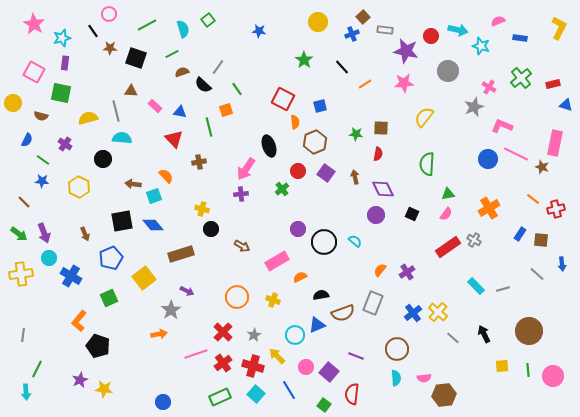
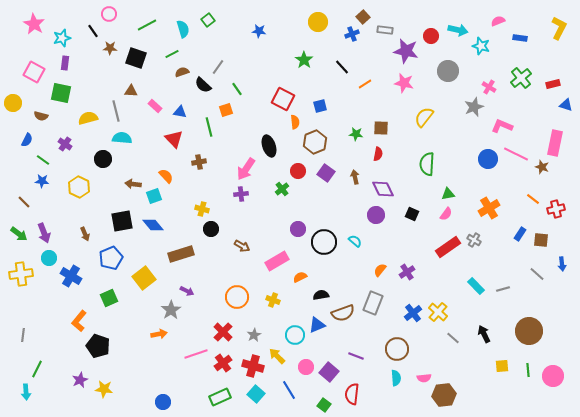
pink star at (404, 83): rotated 18 degrees clockwise
